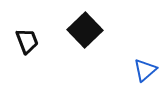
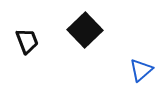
blue triangle: moved 4 px left
